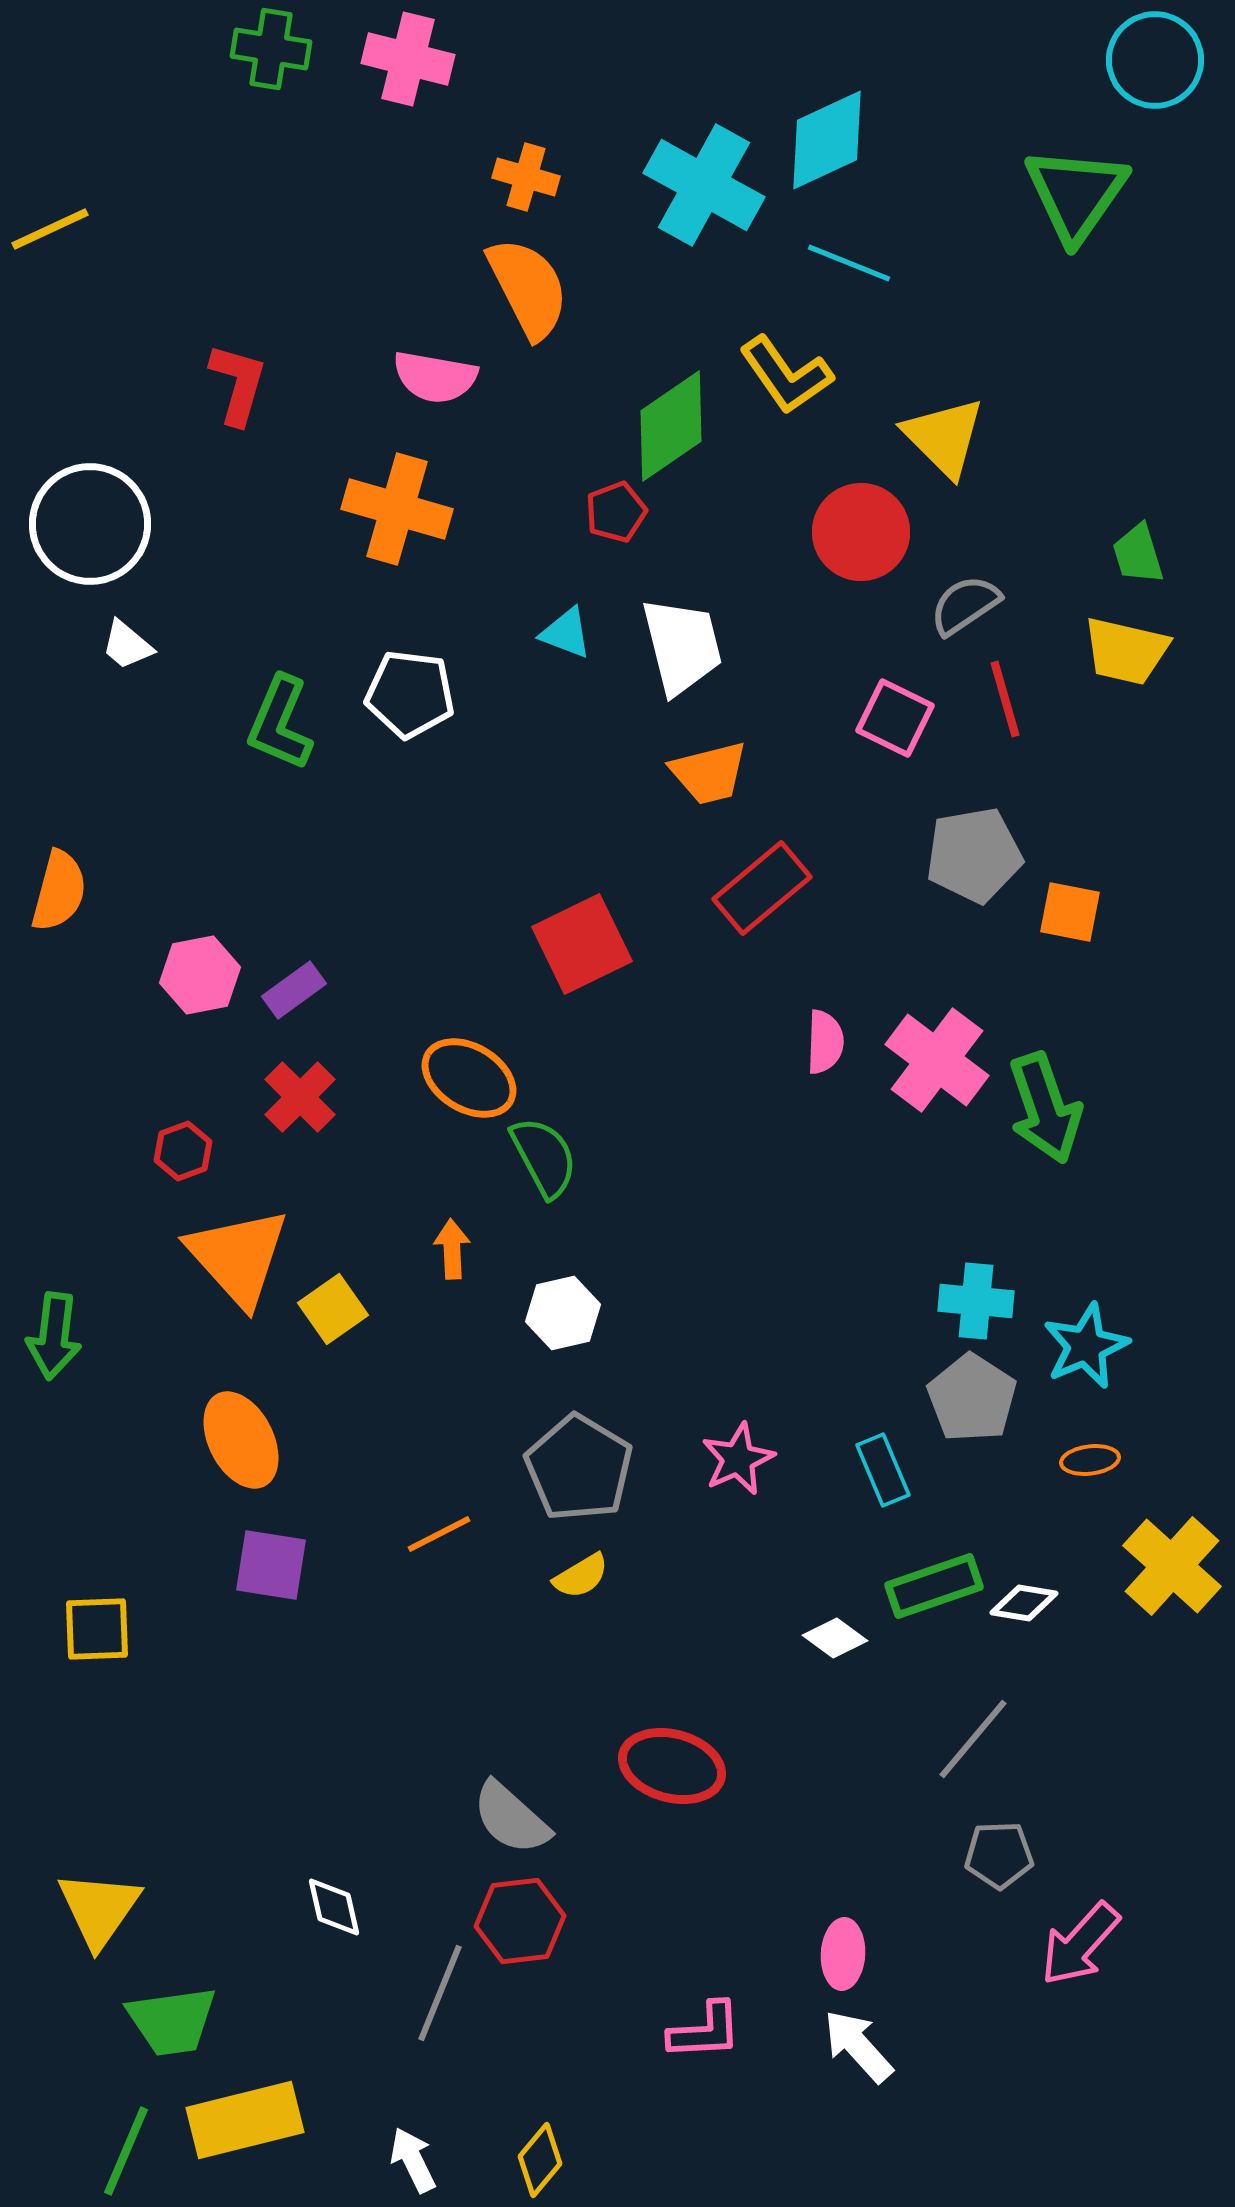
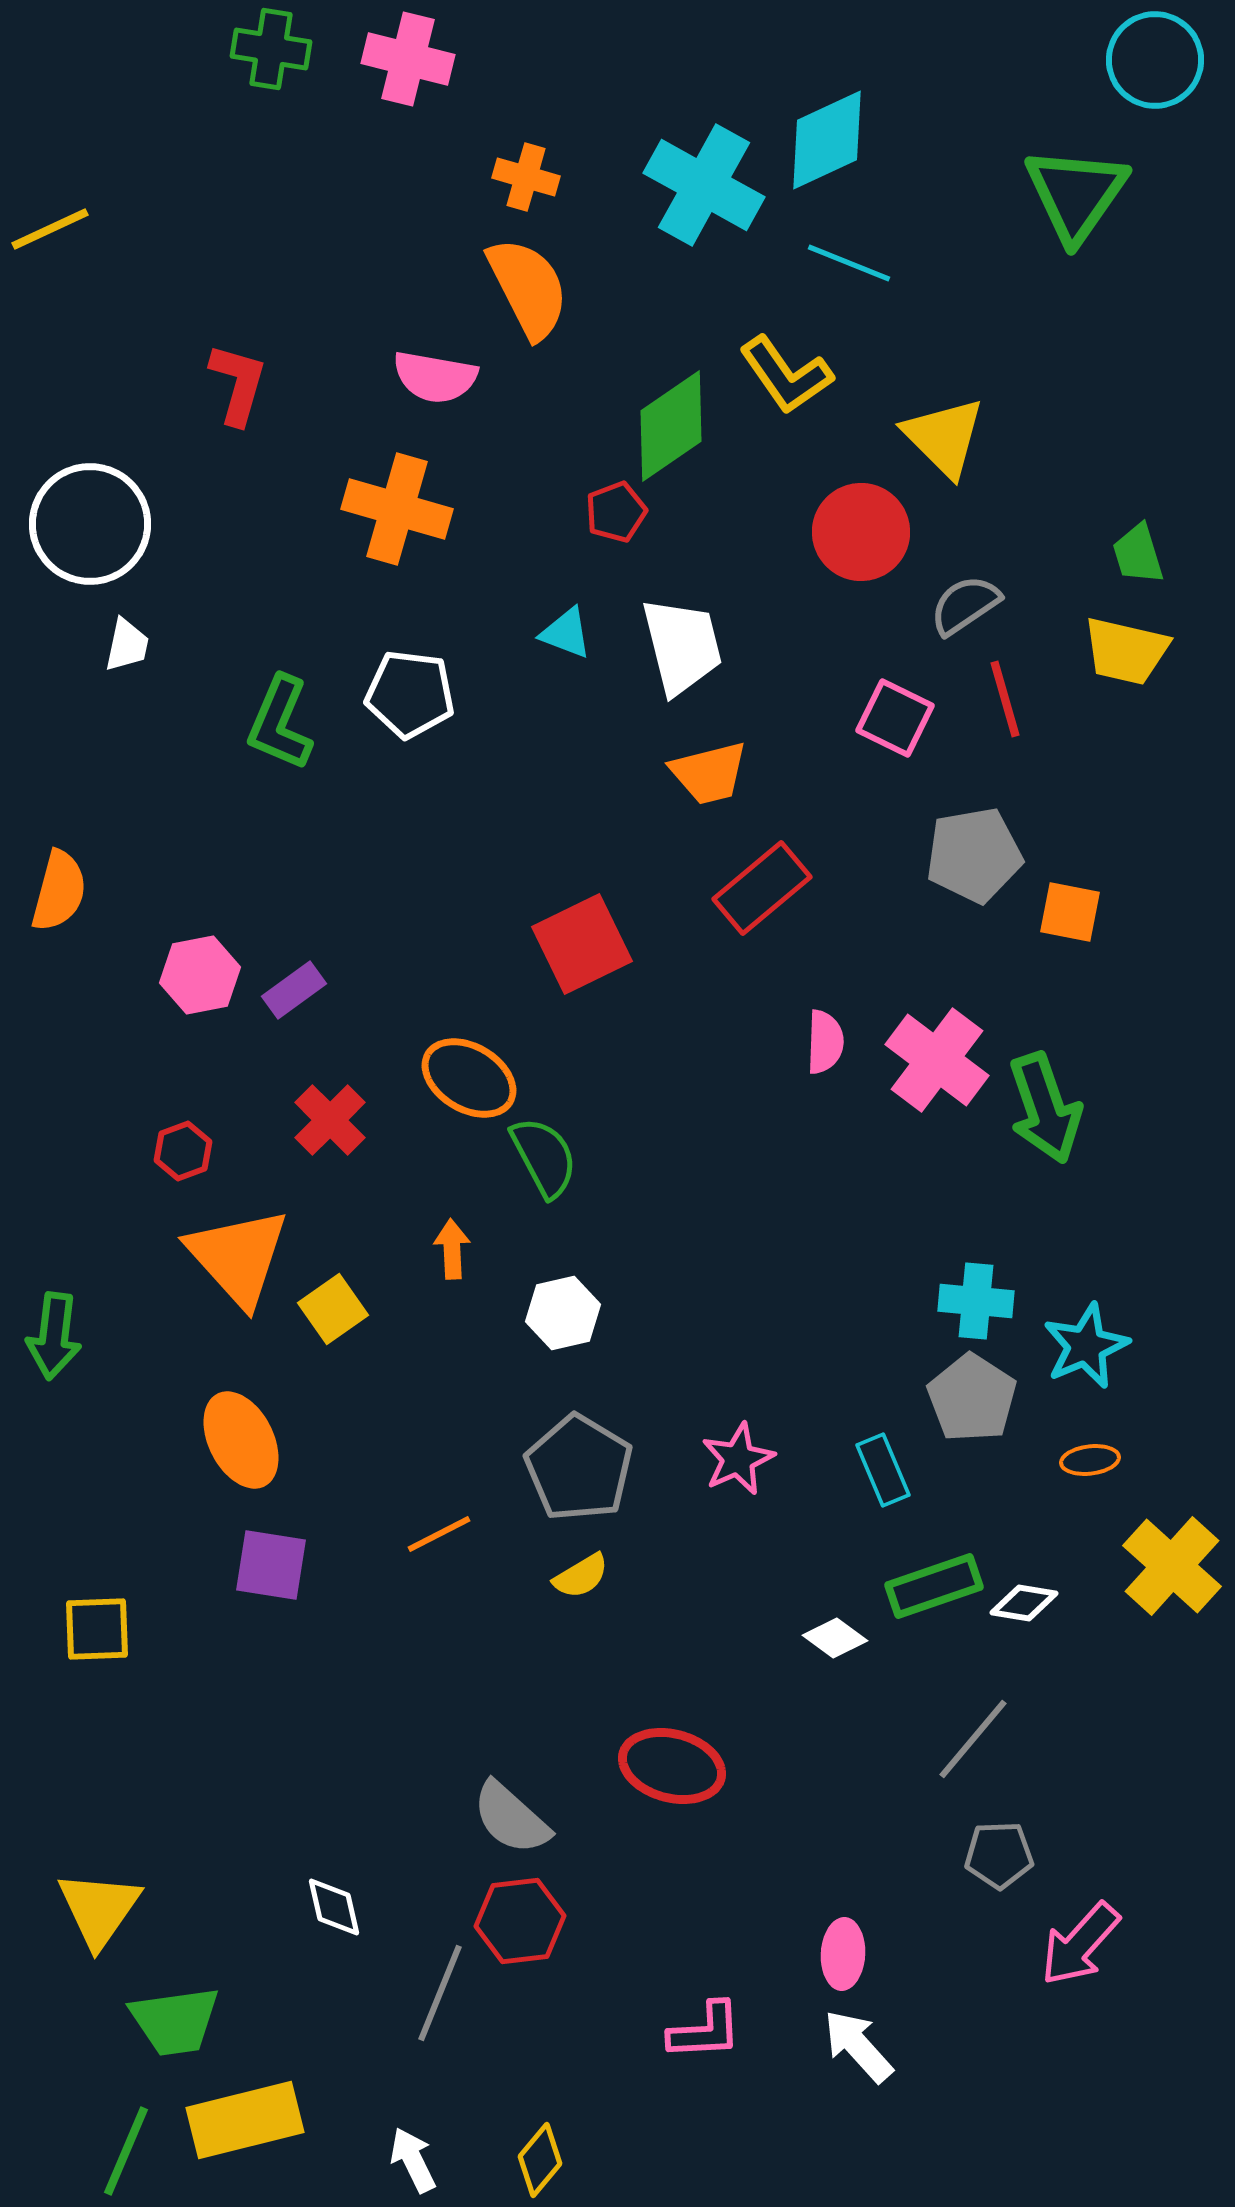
white trapezoid at (127, 645): rotated 118 degrees counterclockwise
red cross at (300, 1097): moved 30 px right, 23 px down
green trapezoid at (172, 2021): moved 3 px right
